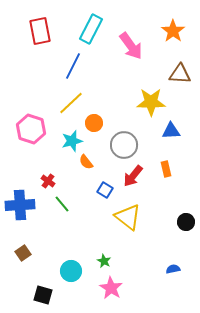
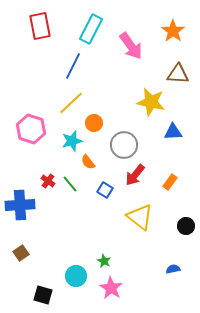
red rectangle: moved 5 px up
brown triangle: moved 2 px left
yellow star: rotated 12 degrees clockwise
blue triangle: moved 2 px right, 1 px down
orange semicircle: moved 2 px right
orange rectangle: moved 4 px right, 13 px down; rotated 49 degrees clockwise
red arrow: moved 2 px right, 1 px up
green line: moved 8 px right, 20 px up
yellow triangle: moved 12 px right
black circle: moved 4 px down
brown square: moved 2 px left
cyan circle: moved 5 px right, 5 px down
